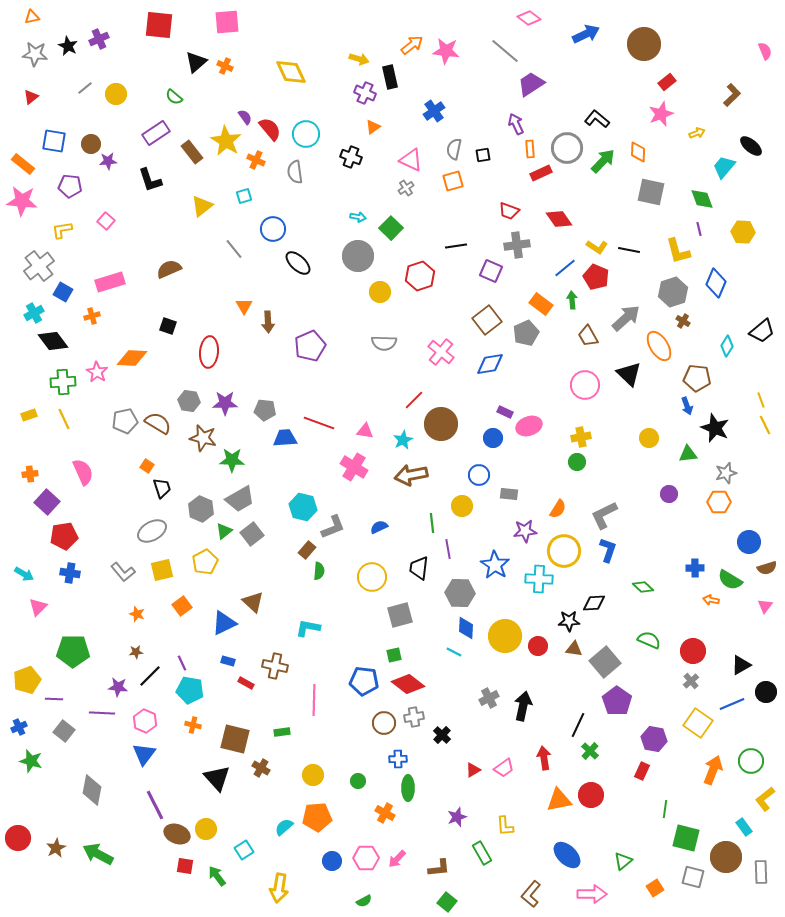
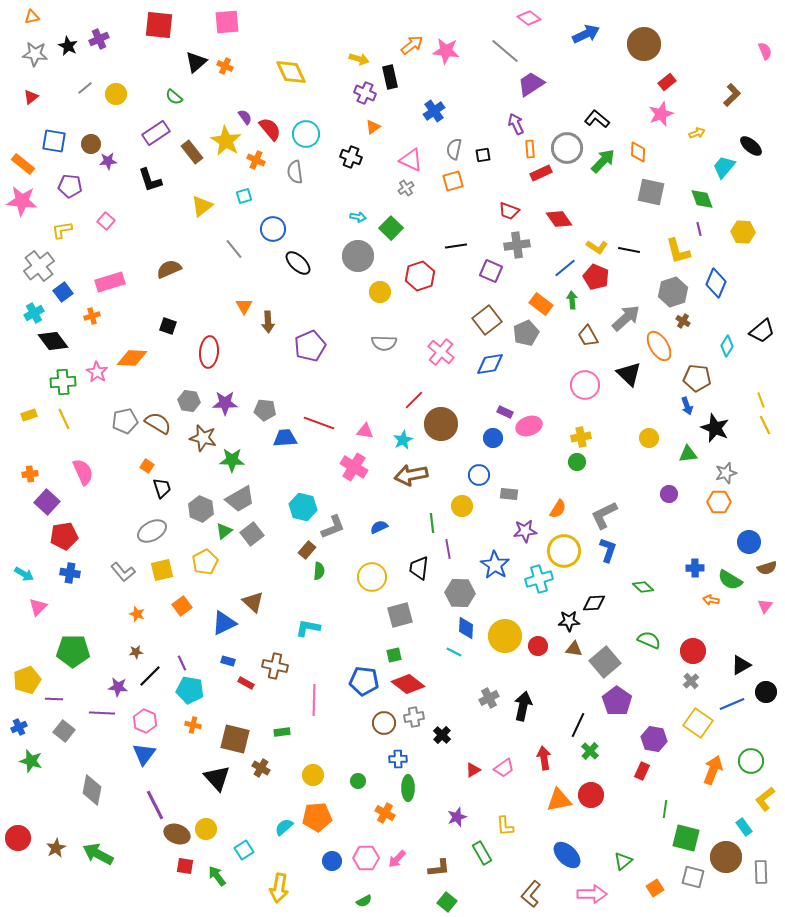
blue square at (63, 292): rotated 24 degrees clockwise
cyan cross at (539, 579): rotated 20 degrees counterclockwise
